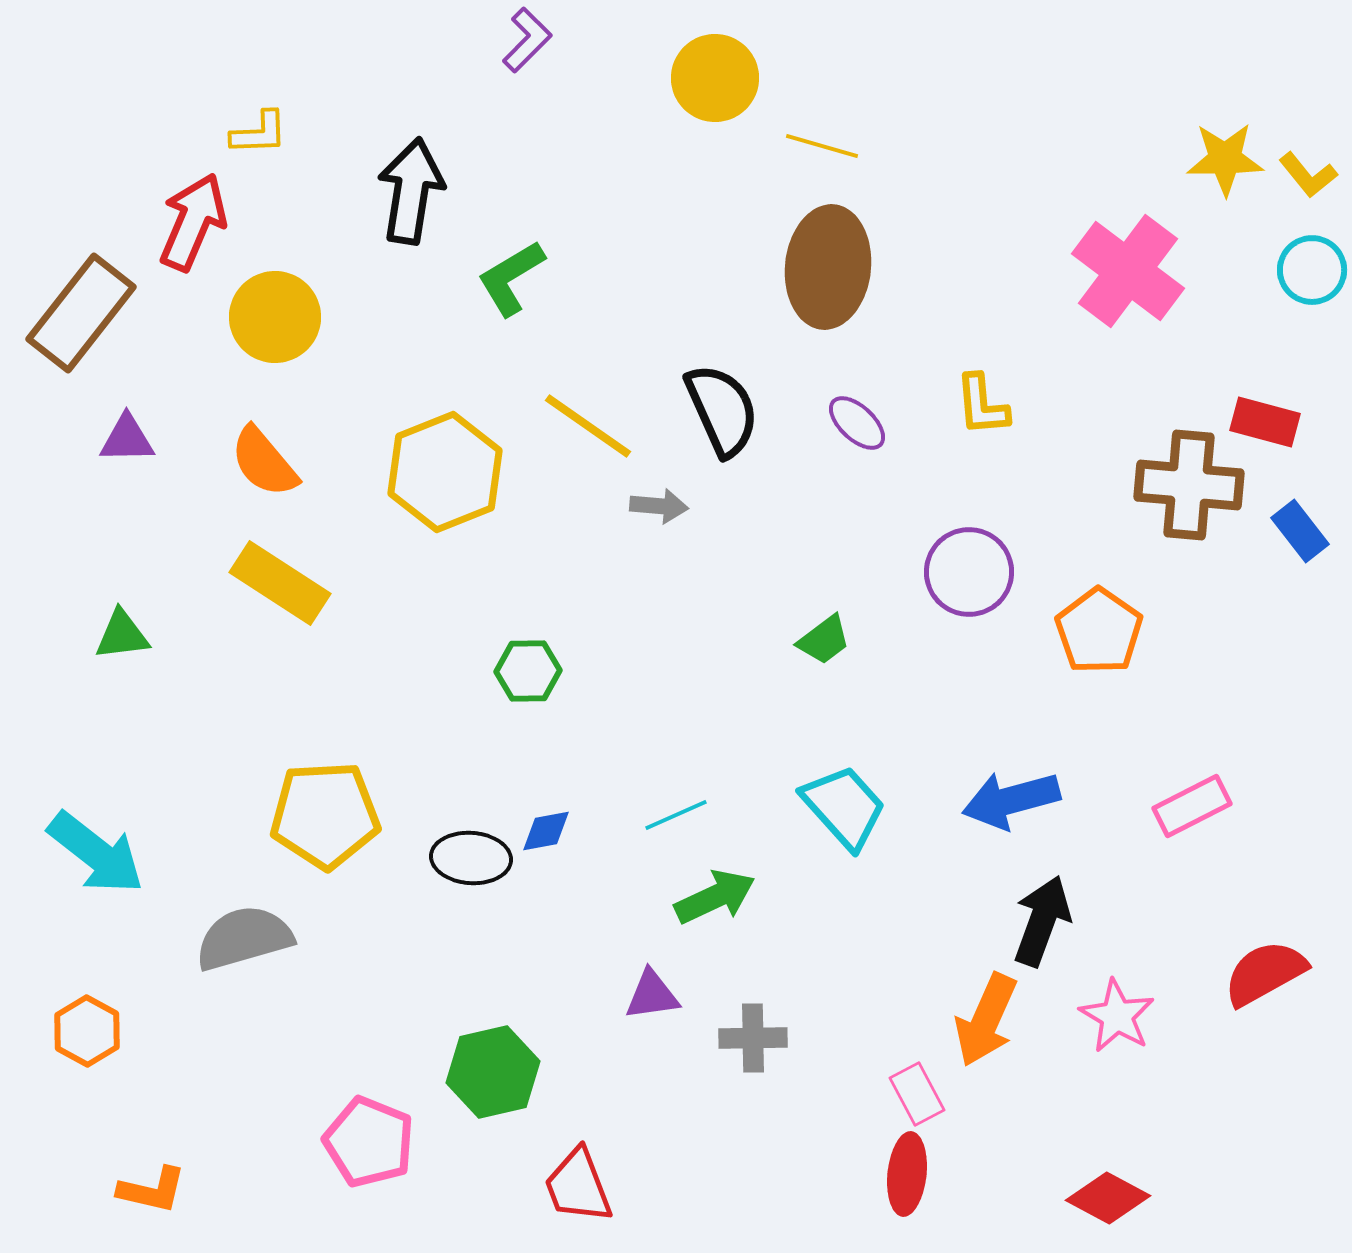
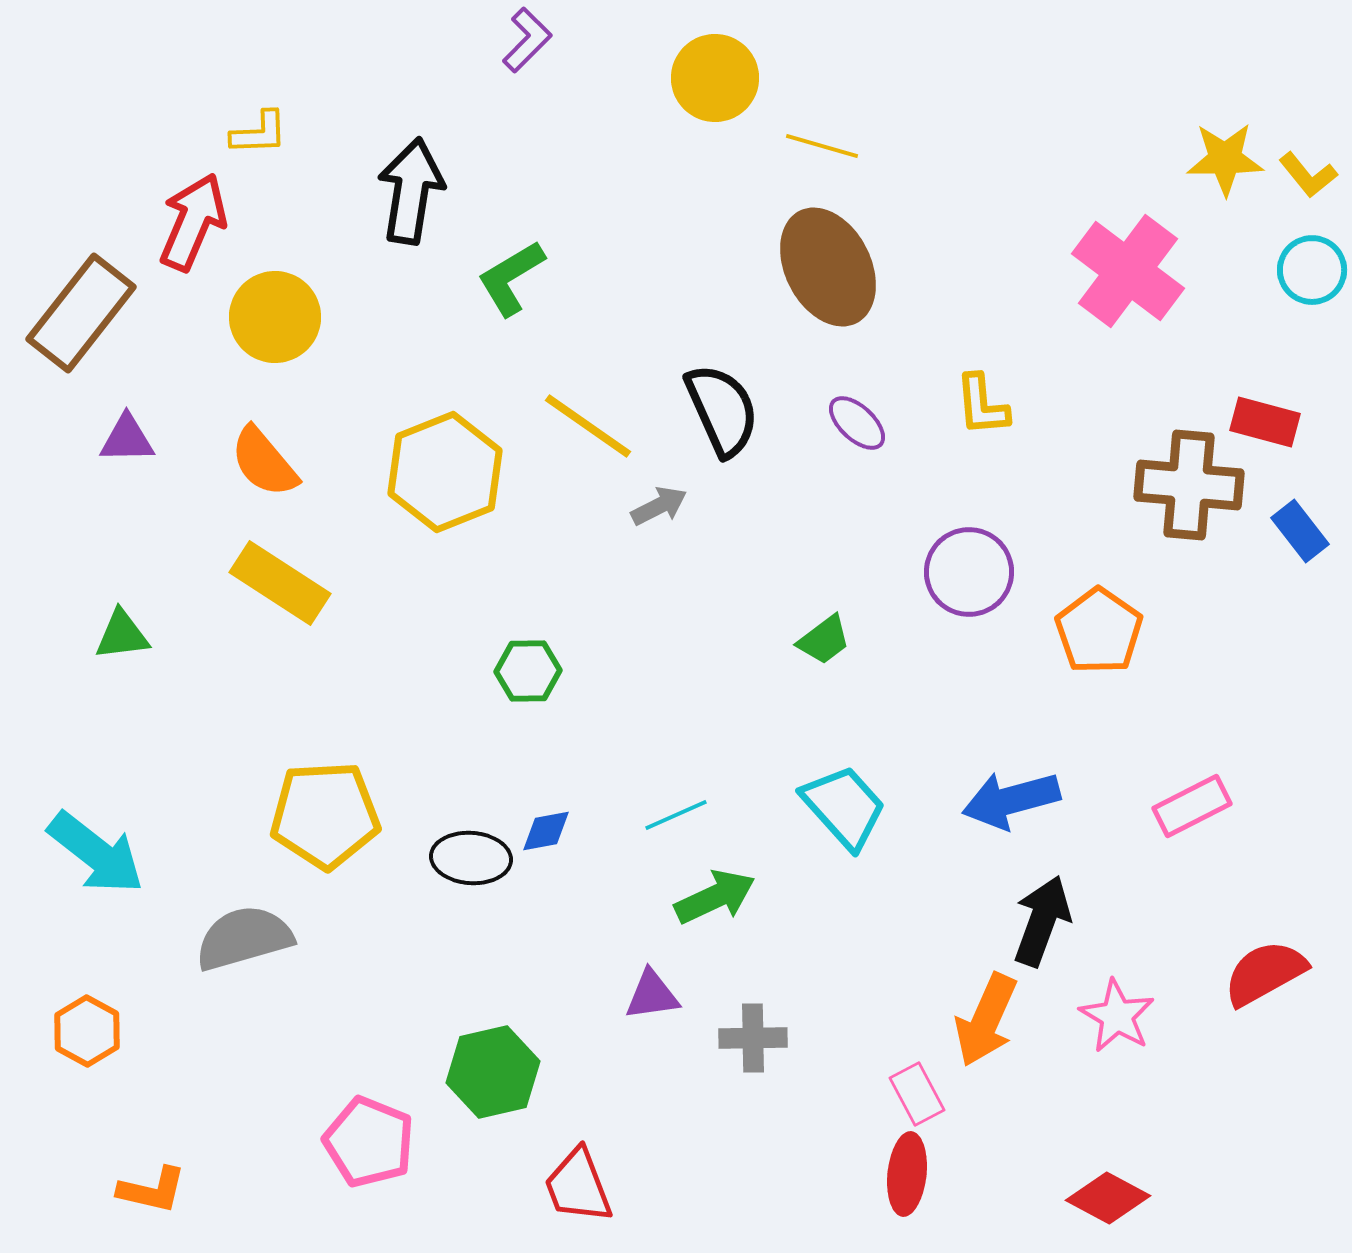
brown ellipse at (828, 267): rotated 33 degrees counterclockwise
gray arrow at (659, 506): rotated 32 degrees counterclockwise
